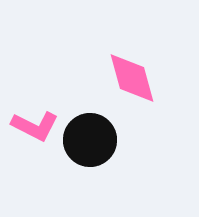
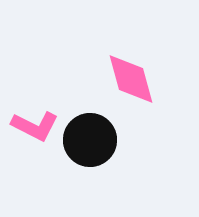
pink diamond: moved 1 px left, 1 px down
